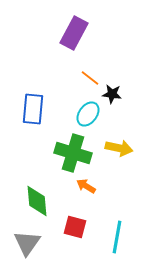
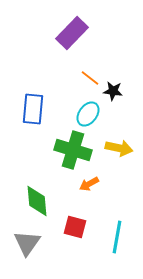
purple rectangle: moved 2 px left; rotated 16 degrees clockwise
black star: moved 1 px right, 3 px up
green cross: moved 3 px up
orange arrow: moved 3 px right, 2 px up; rotated 60 degrees counterclockwise
